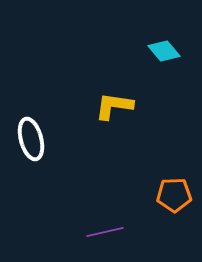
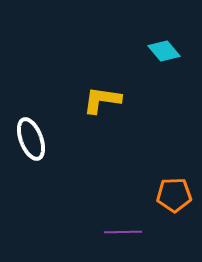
yellow L-shape: moved 12 px left, 6 px up
white ellipse: rotated 6 degrees counterclockwise
purple line: moved 18 px right; rotated 12 degrees clockwise
